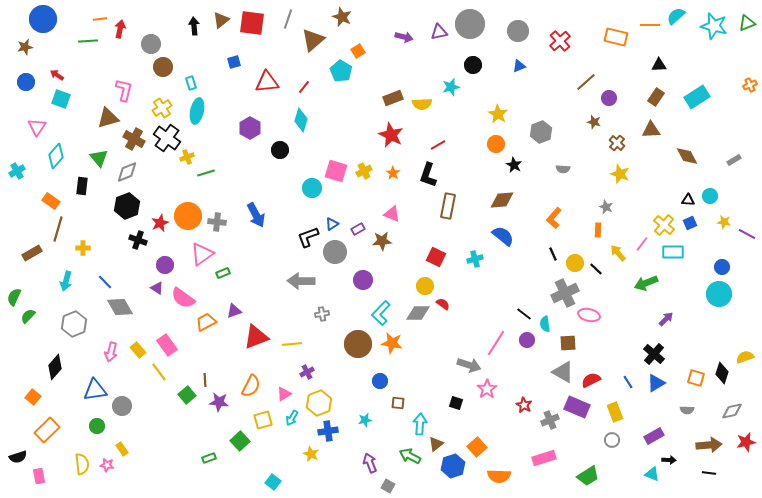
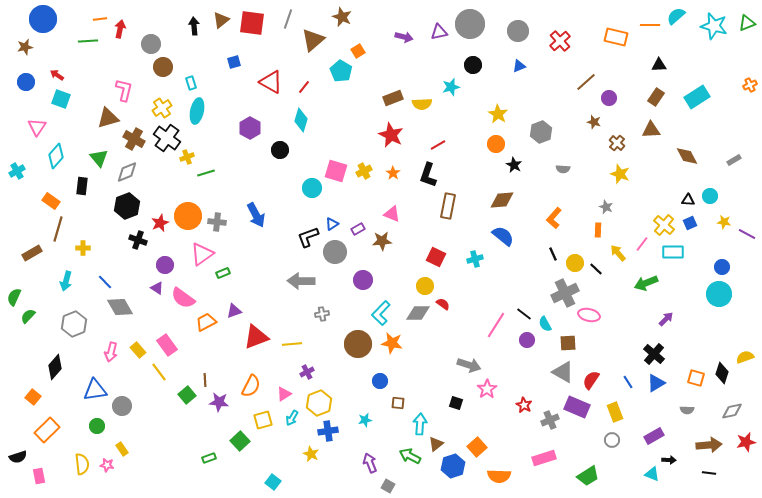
red triangle at (267, 82): moved 4 px right; rotated 35 degrees clockwise
cyan semicircle at (545, 324): rotated 21 degrees counterclockwise
pink line at (496, 343): moved 18 px up
red semicircle at (591, 380): rotated 30 degrees counterclockwise
